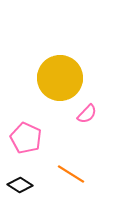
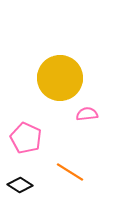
pink semicircle: rotated 140 degrees counterclockwise
orange line: moved 1 px left, 2 px up
